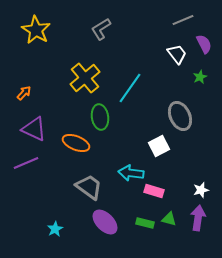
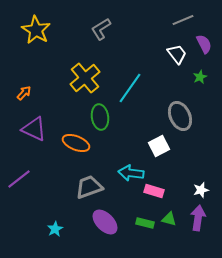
purple line: moved 7 px left, 16 px down; rotated 15 degrees counterclockwise
gray trapezoid: rotated 56 degrees counterclockwise
